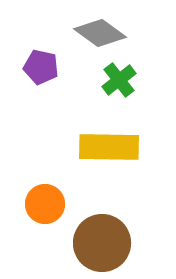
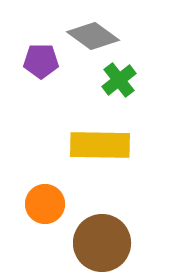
gray diamond: moved 7 px left, 3 px down
purple pentagon: moved 6 px up; rotated 12 degrees counterclockwise
yellow rectangle: moved 9 px left, 2 px up
